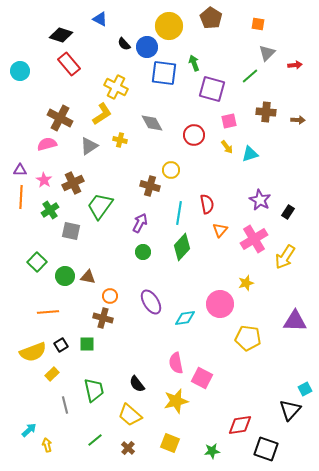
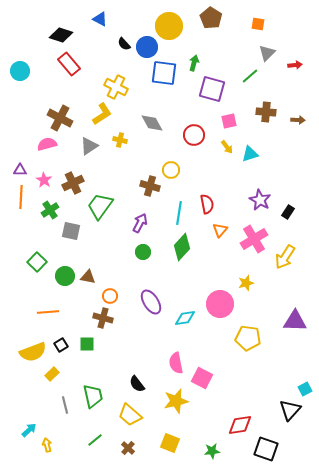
green arrow at (194, 63): rotated 35 degrees clockwise
green trapezoid at (94, 390): moved 1 px left, 6 px down
